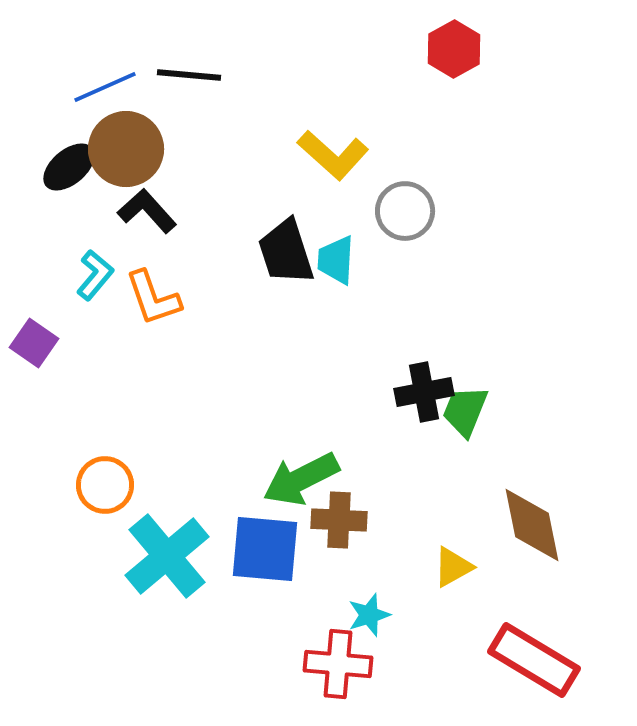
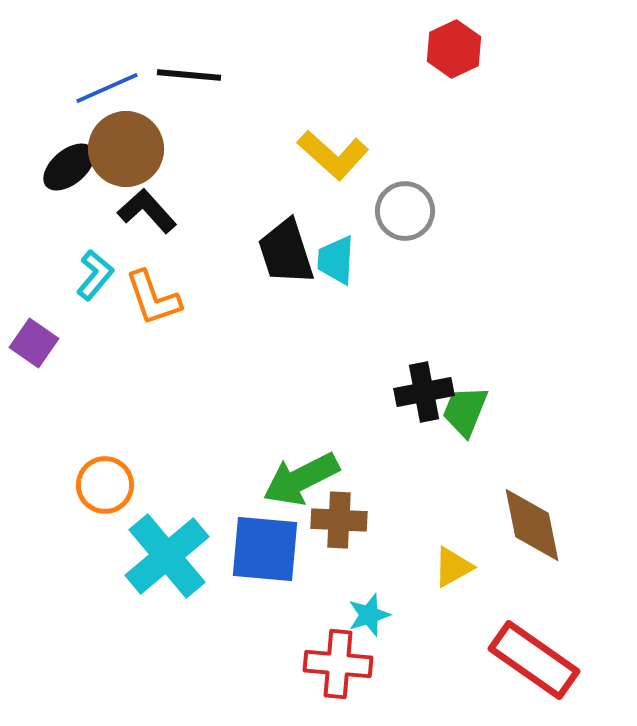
red hexagon: rotated 4 degrees clockwise
blue line: moved 2 px right, 1 px down
red rectangle: rotated 4 degrees clockwise
